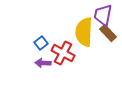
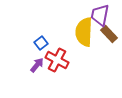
purple trapezoid: moved 3 px left
brown rectangle: moved 1 px right, 1 px down
red cross: moved 6 px left, 7 px down
purple arrow: moved 6 px left, 2 px down; rotated 126 degrees clockwise
